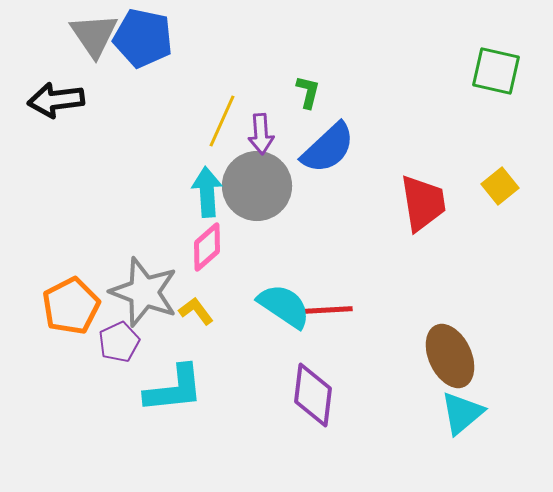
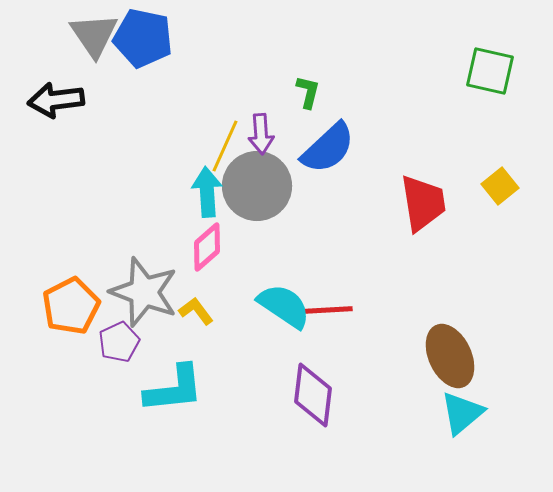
green square: moved 6 px left
yellow line: moved 3 px right, 25 px down
